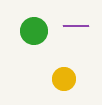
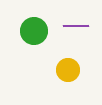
yellow circle: moved 4 px right, 9 px up
